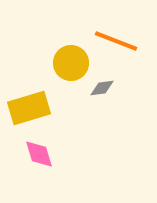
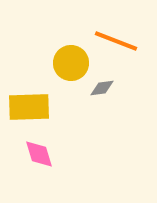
yellow rectangle: moved 1 px up; rotated 15 degrees clockwise
